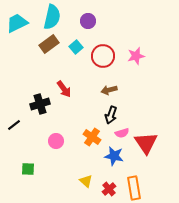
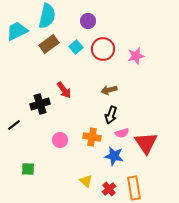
cyan semicircle: moved 5 px left, 1 px up
cyan trapezoid: moved 8 px down
red circle: moved 7 px up
red arrow: moved 1 px down
orange cross: rotated 24 degrees counterclockwise
pink circle: moved 4 px right, 1 px up
